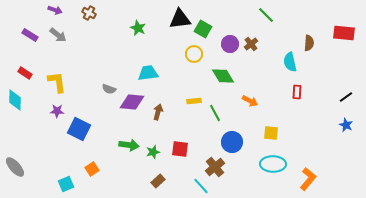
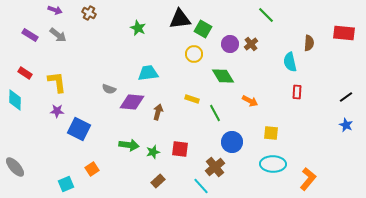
yellow rectangle at (194, 101): moved 2 px left, 2 px up; rotated 24 degrees clockwise
